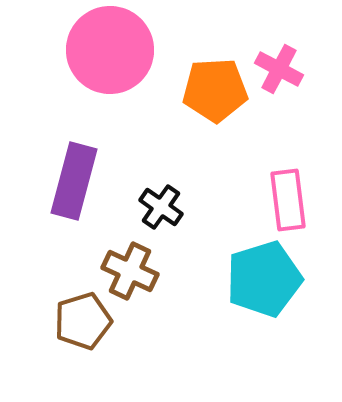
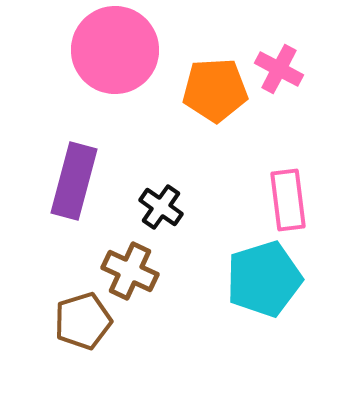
pink circle: moved 5 px right
